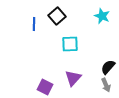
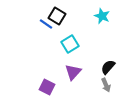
black square: rotated 18 degrees counterclockwise
blue line: moved 12 px right; rotated 56 degrees counterclockwise
cyan square: rotated 30 degrees counterclockwise
purple triangle: moved 6 px up
purple square: moved 2 px right
